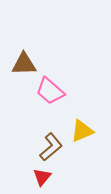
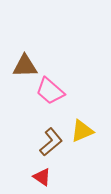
brown triangle: moved 1 px right, 2 px down
brown L-shape: moved 5 px up
red triangle: rotated 36 degrees counterclockwise
